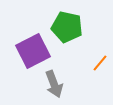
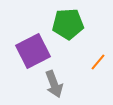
green pentagon: moved 1 px right, 3 px up; rotated 16 degrees counterclockwise
orange line: moved 2 px left, 1 px up
